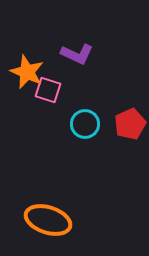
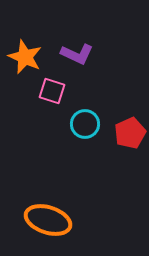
orange star: moved 2 px left, 15 px up
pink square: moved 4 px right, 1 px down
red pentagon: moved 9 px down
